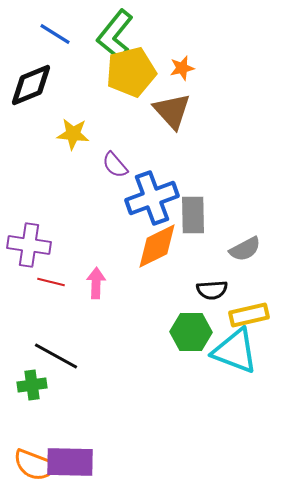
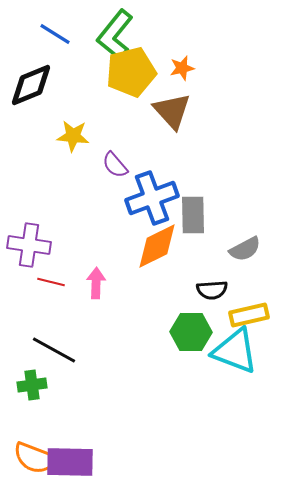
yellow star: moved 2 px down
black line: moved 2 px left, 6 px up
orange semicircle: moved 7 px up
